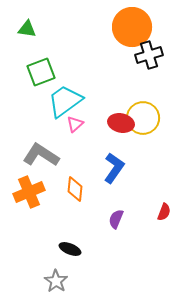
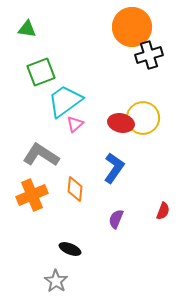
orange cross: moved 3 px right, 3 px down
red semicircle: moved 1 px left, 1 px up
